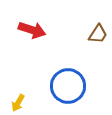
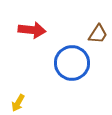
red arrow: rotated 12 degrees counterclockwise
blue circle: moved 4 px right, 23 px up
